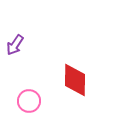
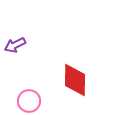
purple arrow: rotated 30 degrees clockwise
